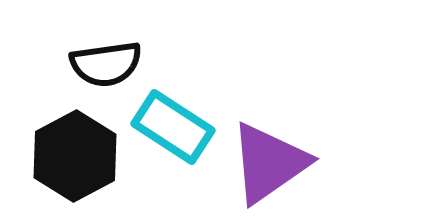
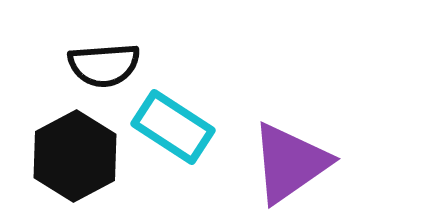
black semicircle: moved 2 px left, 1 px down; rotated 4 degrees clockwise
purple triangle: moved 21 px right
